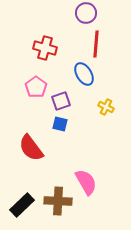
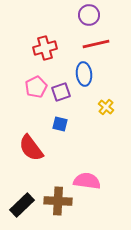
purple circle: moved 3 px right, 2 px down
red line: rotated 72 degrees clockwise
red cross: rotated 30 degrees counterclockwise
blue ellipse: rotated 25 degrees clockwise
pink pentagon: rotated 10 degrees clockwise
purple square: moved 9 px up
yellow cross: rotated 14 degrees clockwise
pink semicircle: moved 1 px right, 1 px up; rotated 52 degrees counterclockwise
